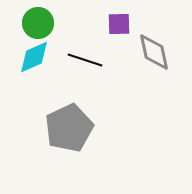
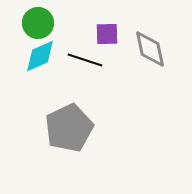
purple square: moved 12 px left, 10 px down
gray diamond: moved 4 px left, 3 px up
cyan diamond: moved 6 px right, 1 px up
